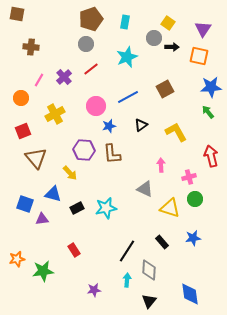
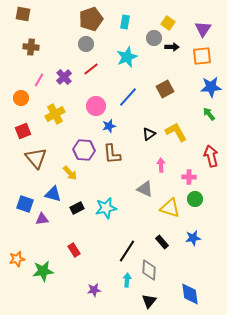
brown square at (17, 14): moved 6 px right
orange square at (199, 56): moved 3 px right; rotated 18 degrees counterclockwise
blue line at (128, 97): rotated 20 degrees counterclockwise
green arrow at (208, 112): moved 1 px right, 2 px down
black triangle at (141, 125): moved 8 px right, 9 px down
pink cross at (189, 177): rotated 16 degrees clockwise
